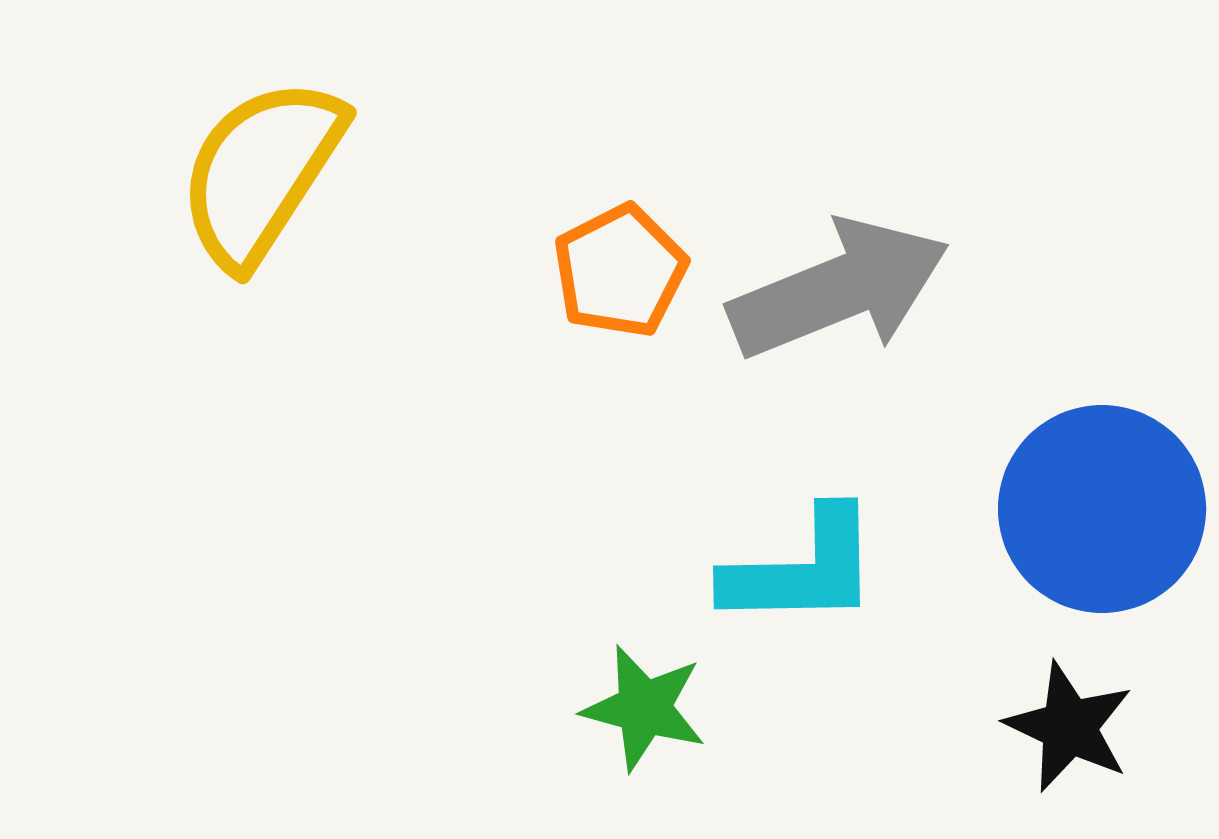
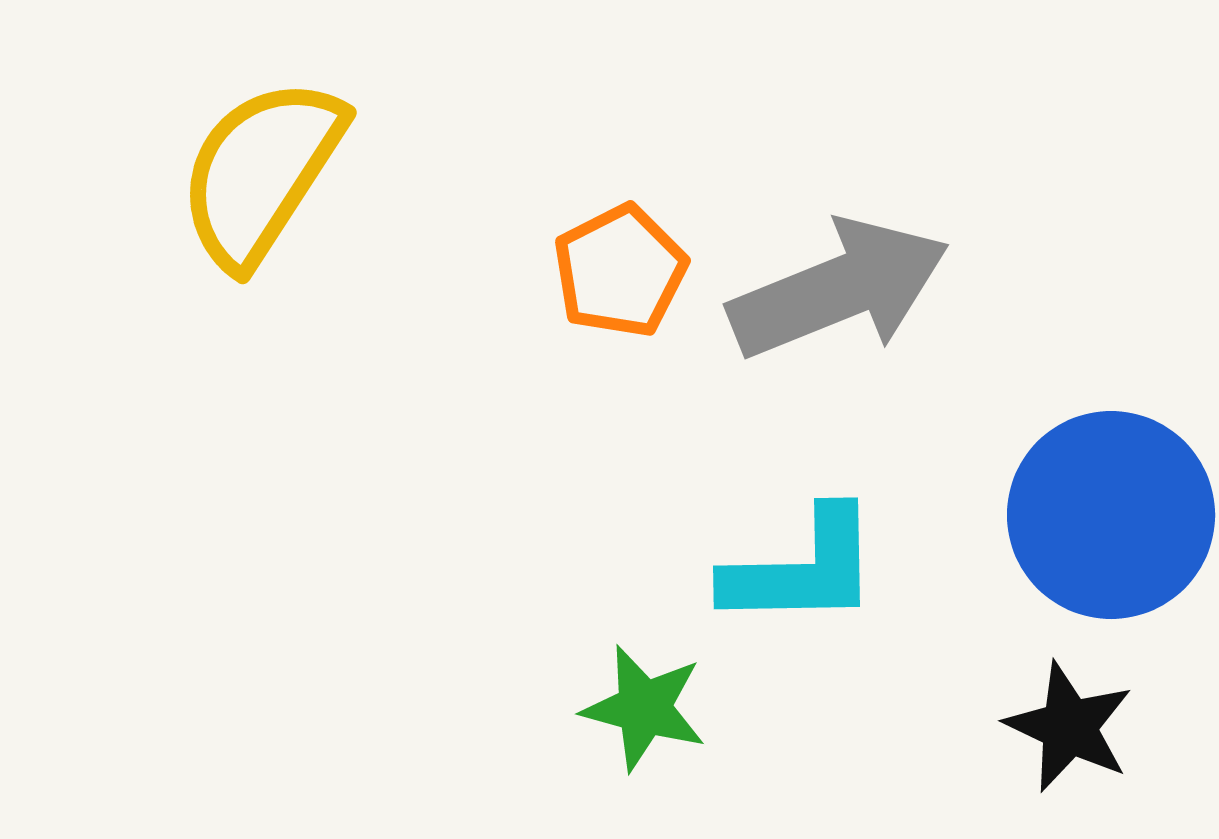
blue circle: moved 9 px right, 6 px down
